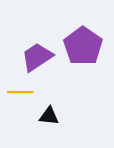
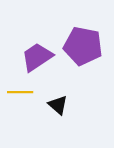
purple pentagon: rotated 24 degrees counterclockwise
black triangle: moved 9 px right, 11 px up; rotated 35 degrees clockwise
